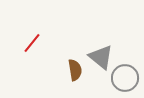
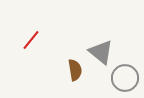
red line: moved 1 px left, 3 px up
gray triangle: moved 5 px up
